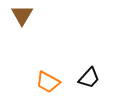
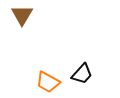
black trapezoid: moved 7 px left, 4 px up
